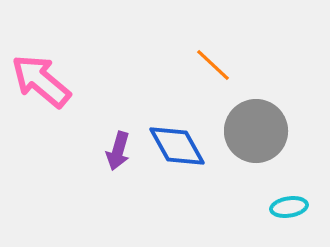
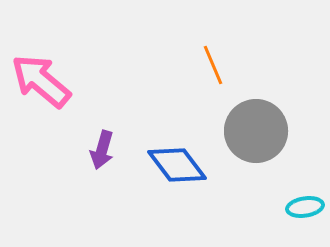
orange line: rotated 24 degrees clockwise
blue diamond: moved 19 px down; rotated 8 degrees counterclockwise
purple arrow: moved 16 px left, 1 px up
cyan ellipse: moved 16 px right
